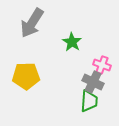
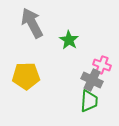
gray arrow: rotated 120 degrees clockwise
green star: moved 3 px left, 2 px up
gray cross: moved 1 px left, 2 px up
